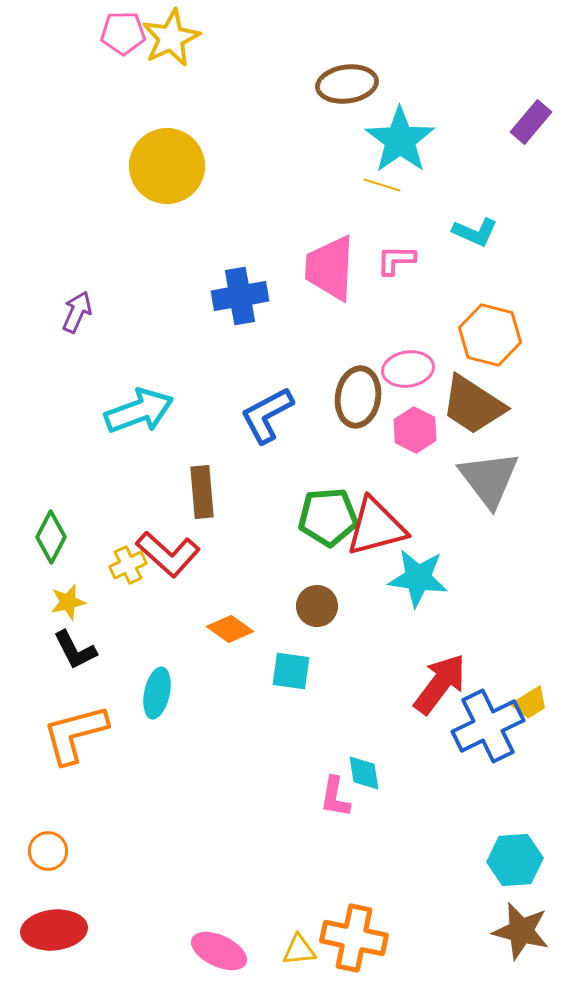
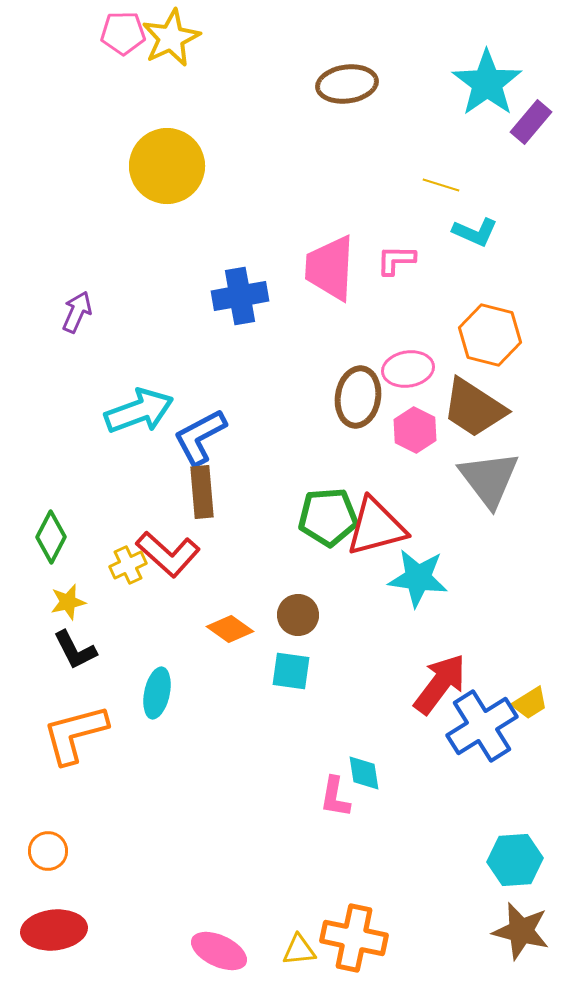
cyan star at (400, 140): moved 87 px right, 57 px up
yellow line at (382, 185): moved 59 px right
brown trapezoid at (473, 405): moved 1 px right, 3 px down
blue L-shape at (267, 415): moved 67 px left, 22 px down
brown circle at (317, 606): moved 19 px left, 9 px down
blue cross at (488, 726): moved 6 px left; rotated 6 degrees counterclockwise
